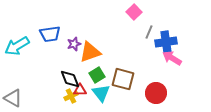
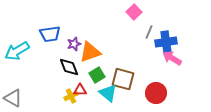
cyan arrow: moved 5 px down
black diamond: moved 1 px left, 12 px up
cyan triangle: moved 7 px right; rotated 12 degrees counterclockwise
